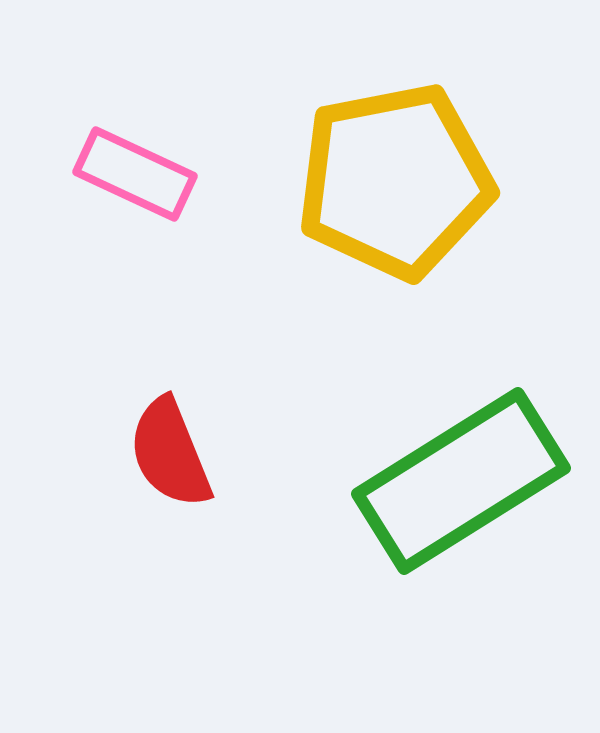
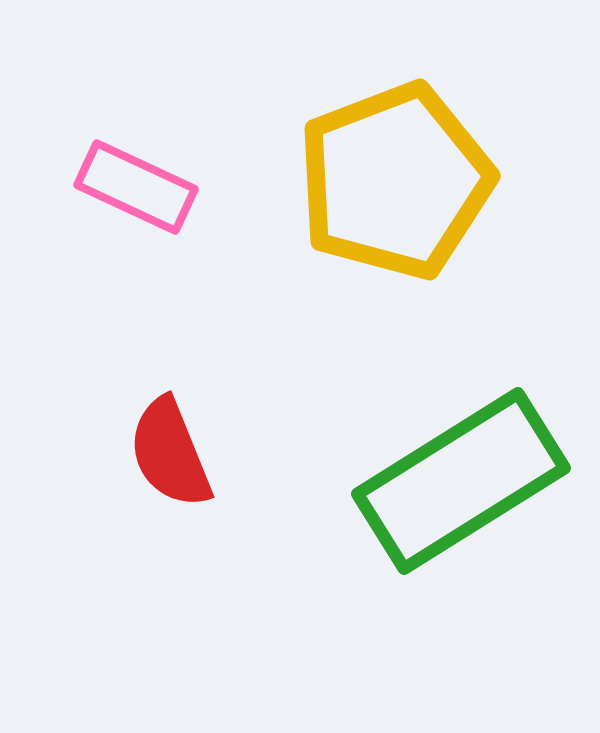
pink rectangle: moved 1 px right, 13 px down
yellow pentagon: rotated 10 degrees counterclockwise
